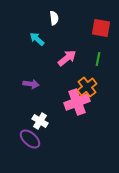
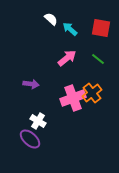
white semicircle: moved 3 px left, 1 px down; rotated 40 degrees counterclockwise
cyan arrow: moved 33 px right, 10 px up
green line: rotated 64 degrees counterclockwise
orange cross: moved 5 px right, 6 px down
pink cross: moved 4 px left, 4 px up
white cross: moved 2 px left
